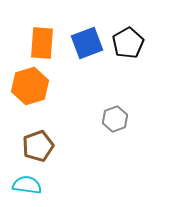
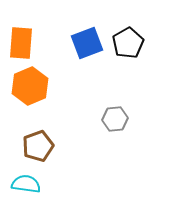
orange rectangle: moved 21 px left
orange hexagon: rotated 6 degrees counterclockwise
gray hexagon: rotated 15 degrees clockwise
cyan semicircle: moved 1 px left, 1 px up
